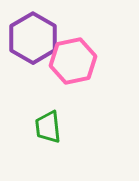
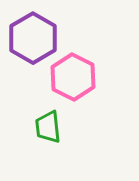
pink hexagon: moved 16 px down; rotated 21 degrees counterclockwise
